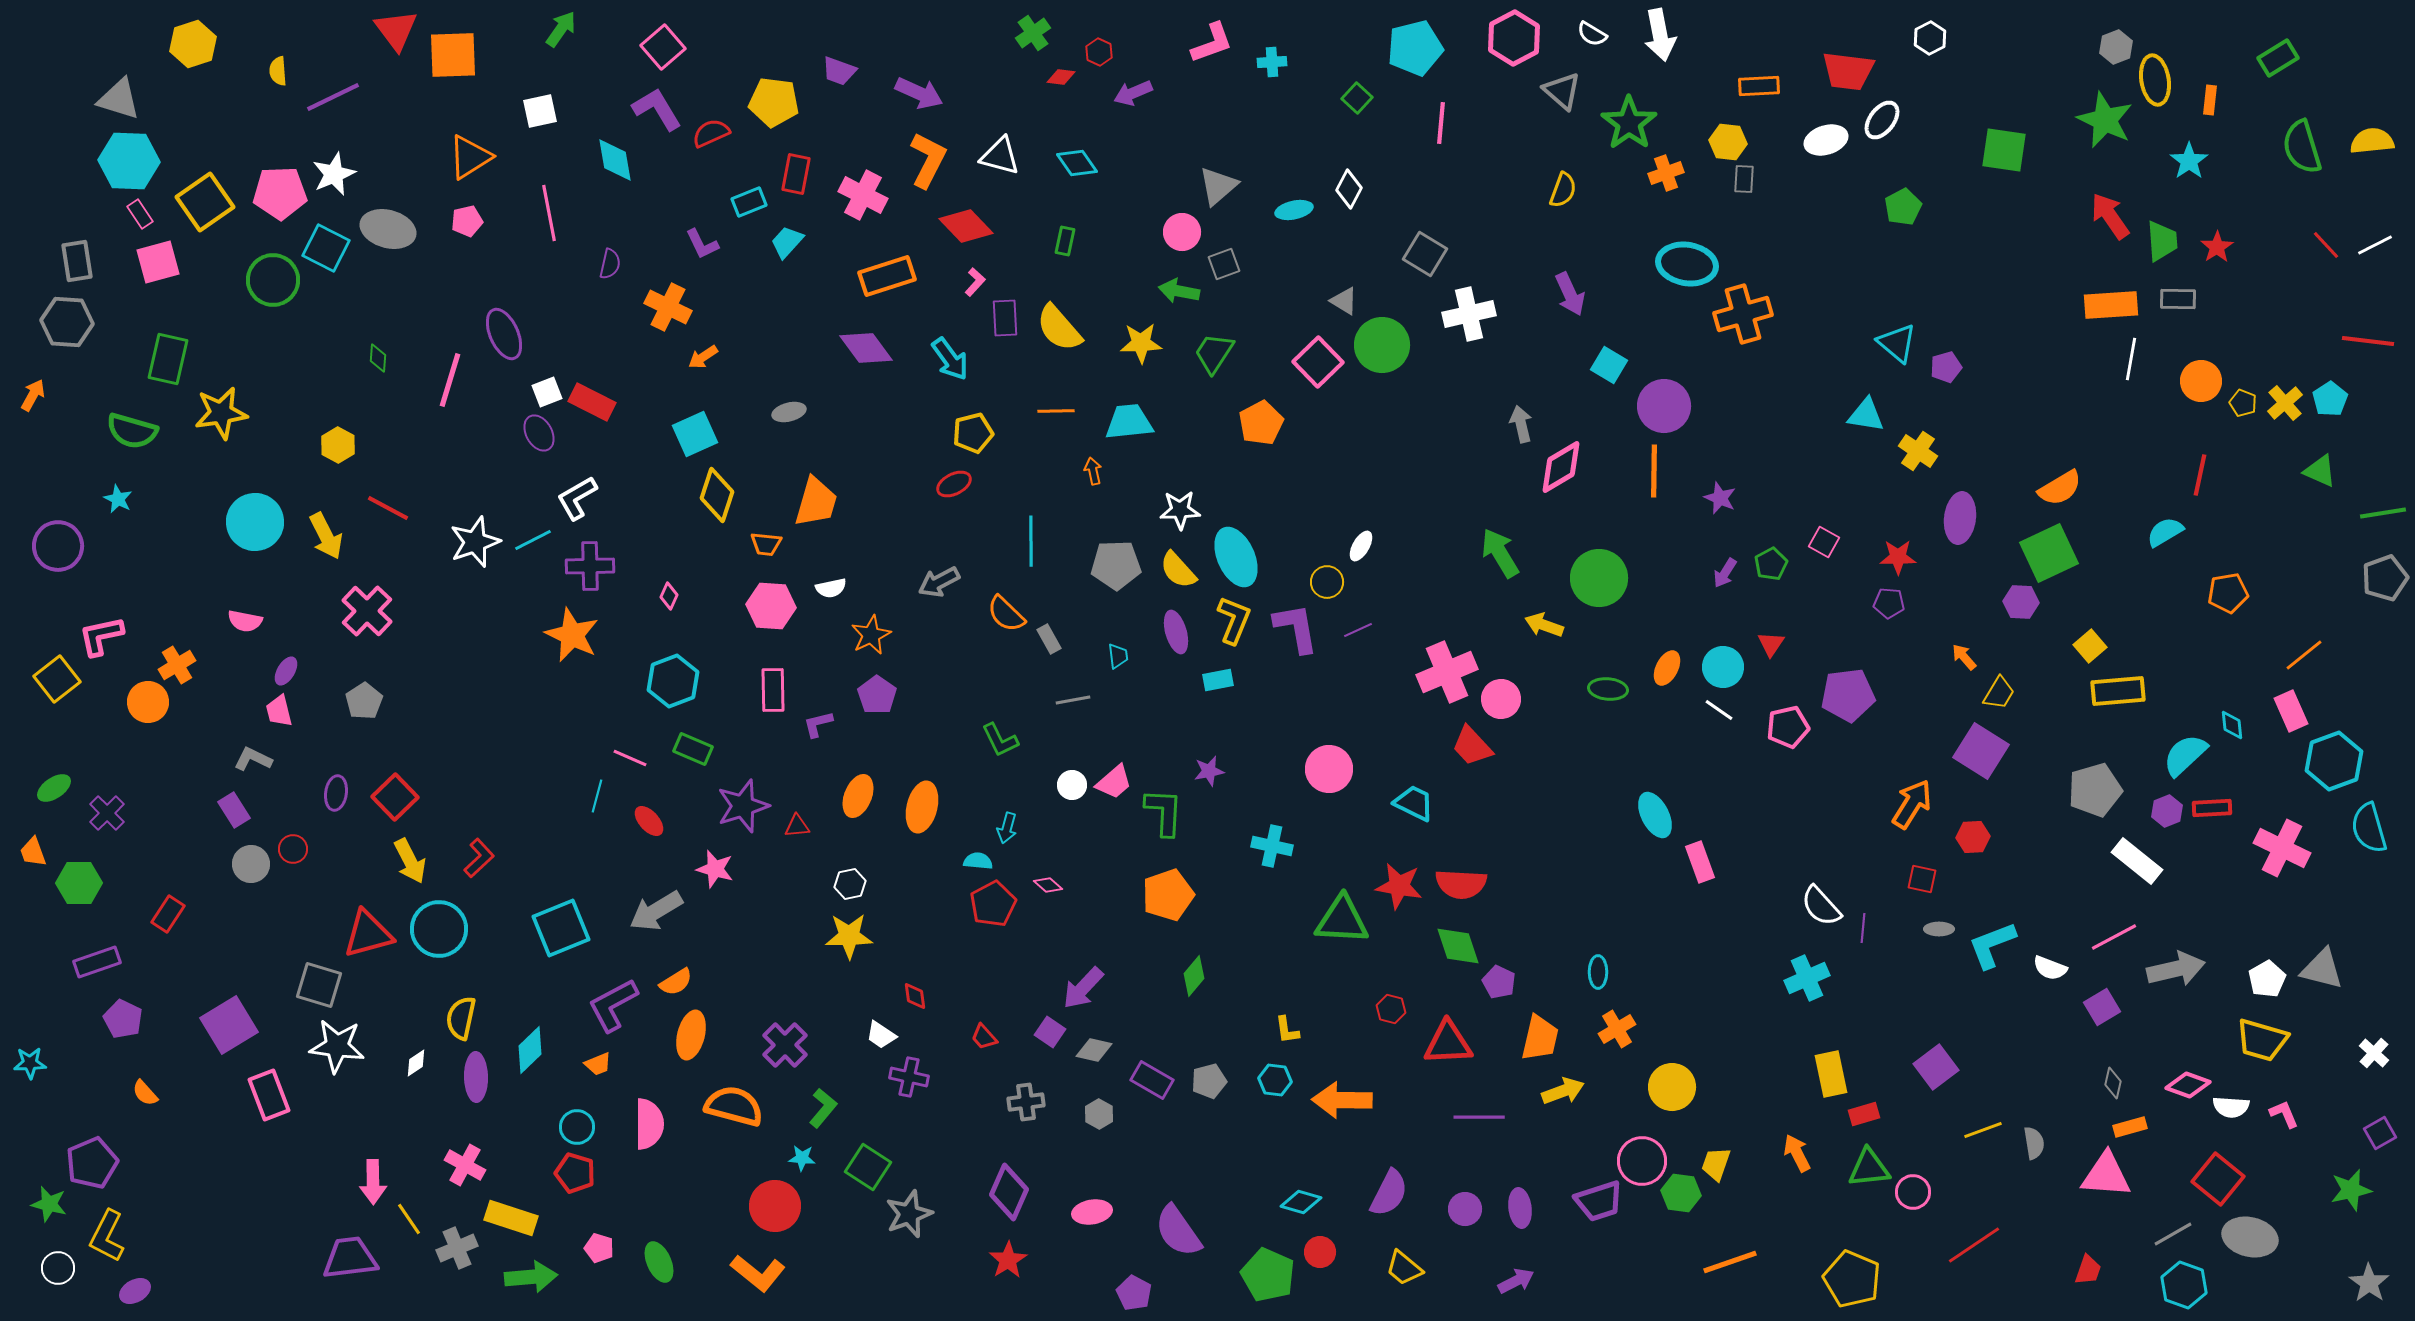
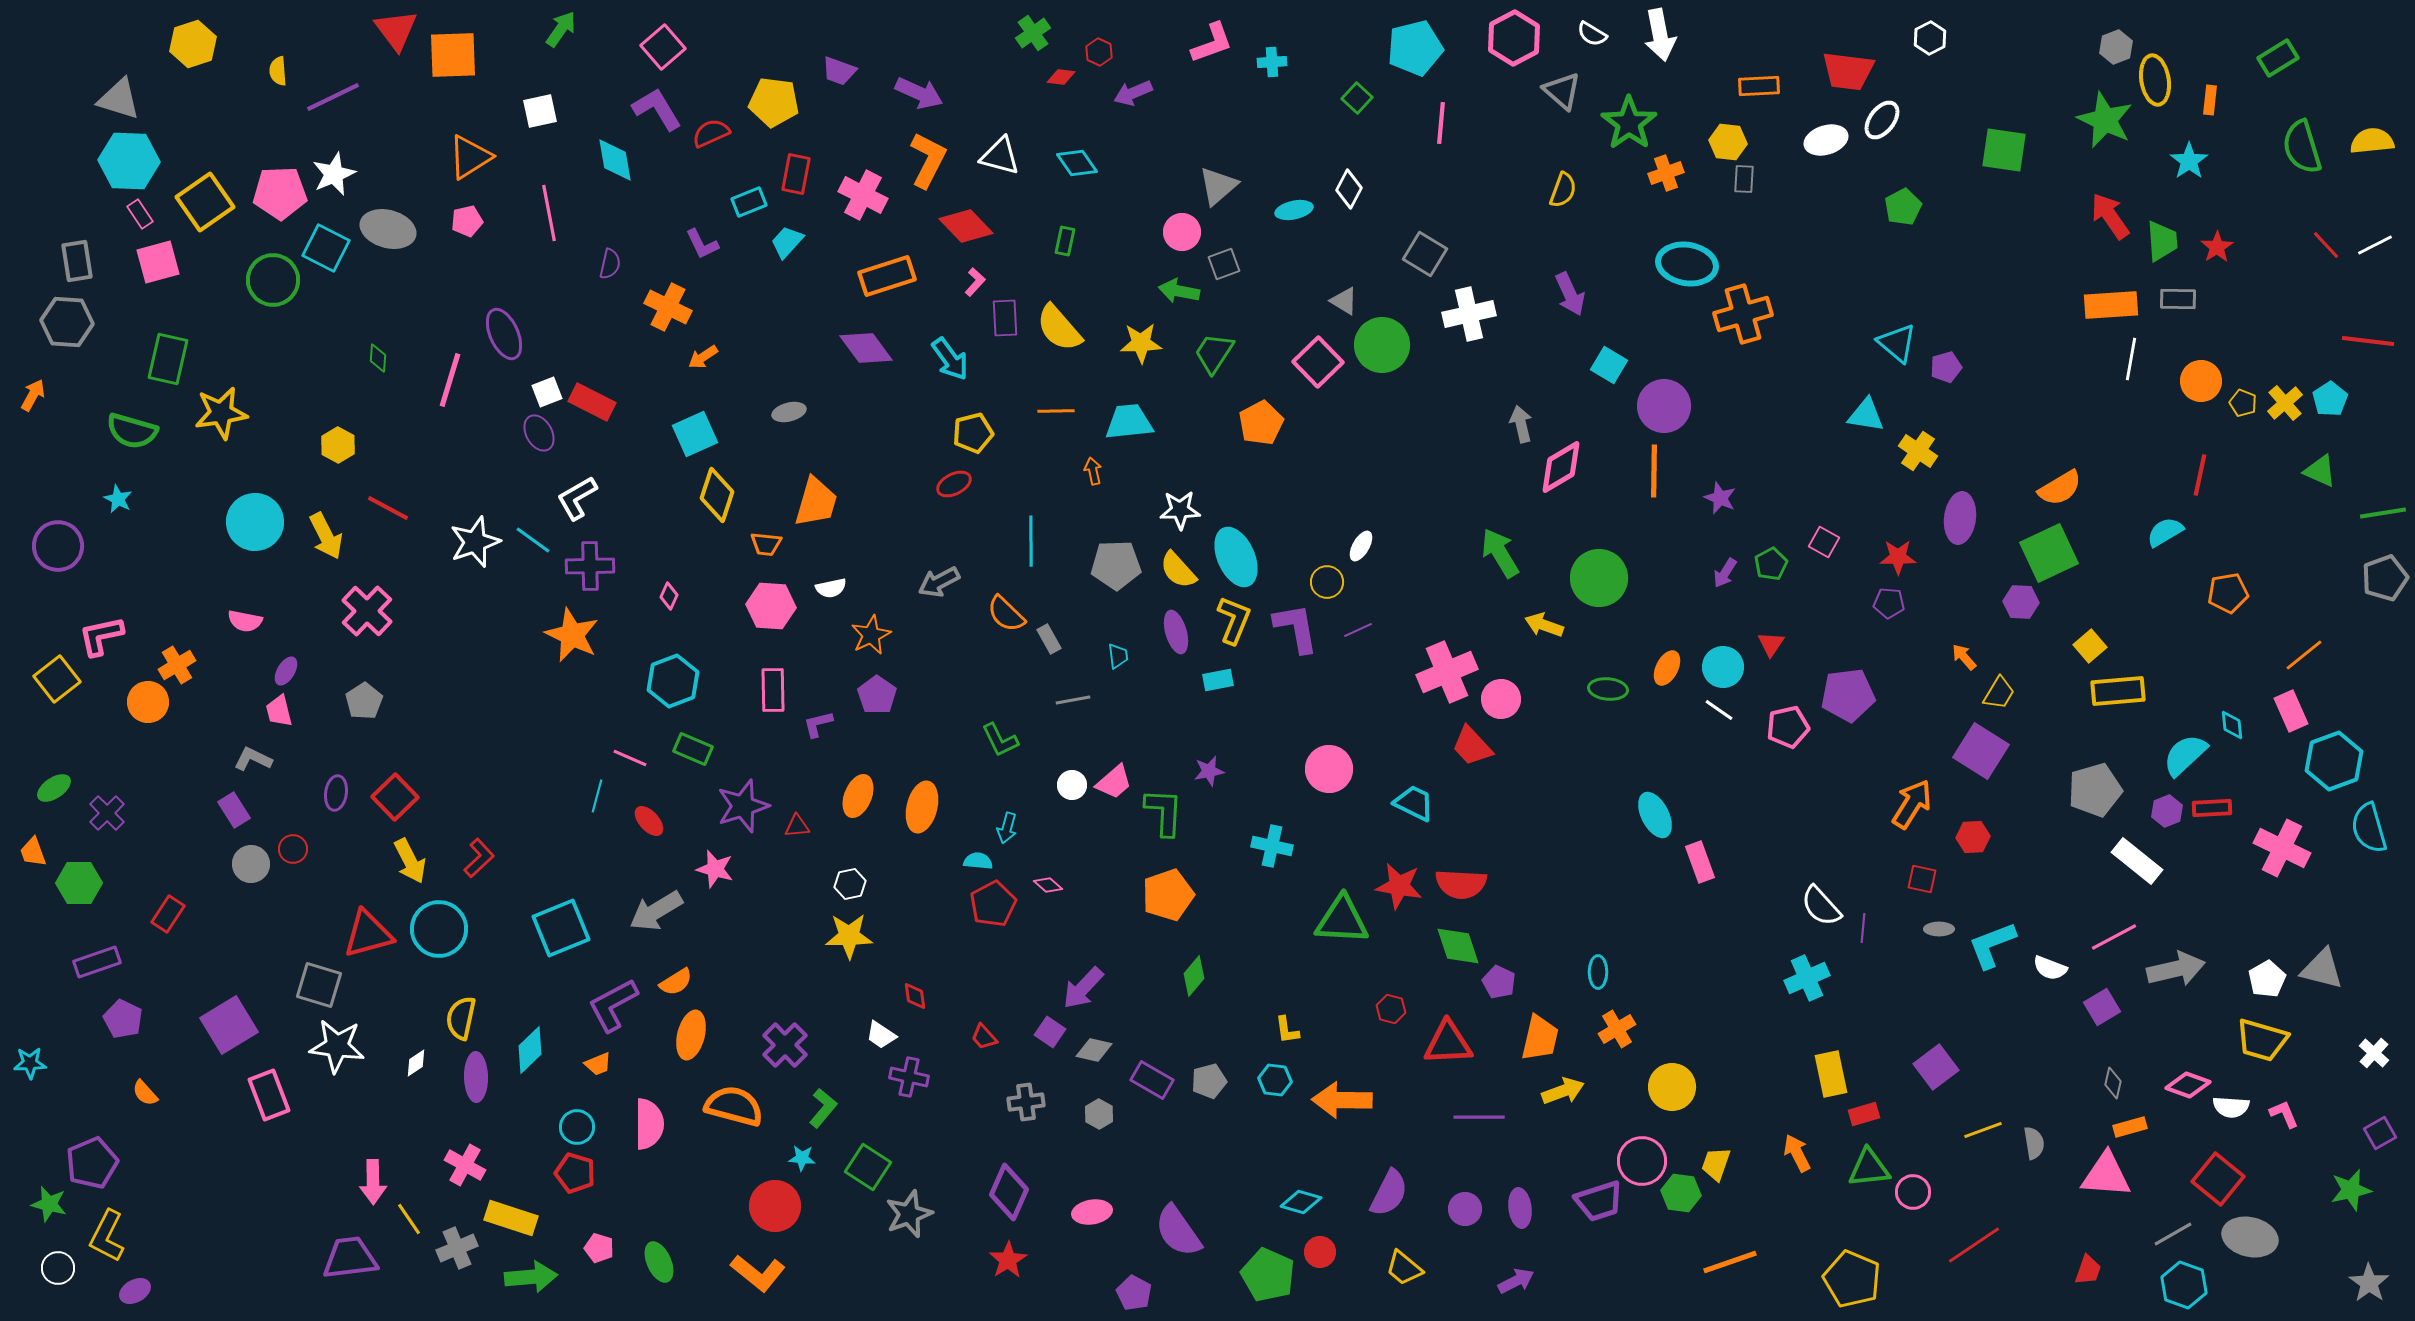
cyan line at (533, 540): rotated 63 degrees clockwise
